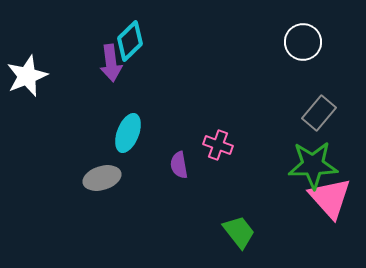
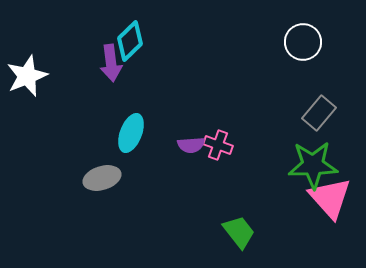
cyan ellipse: moved 3 px right
purple semicircle: moved 12 px right, 20 px up; rotated 84 degrees counterclockwise
